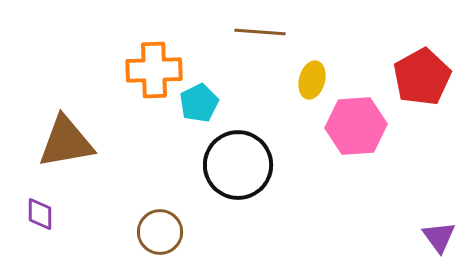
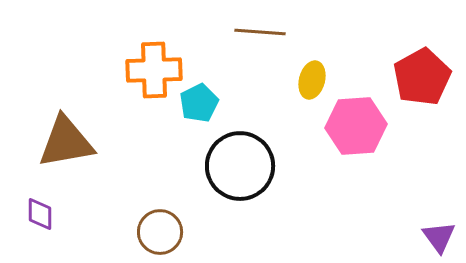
black circle: moved 2 px right, 1 px down
